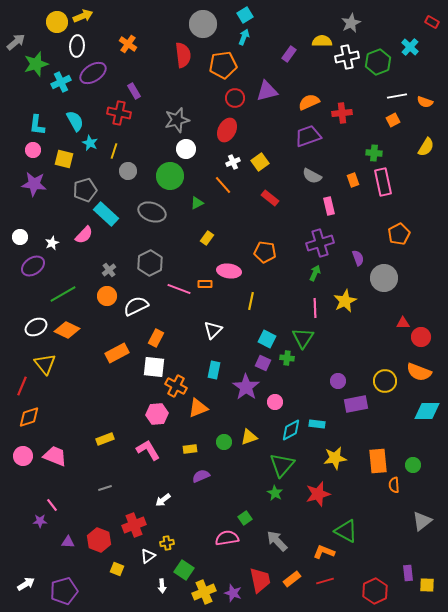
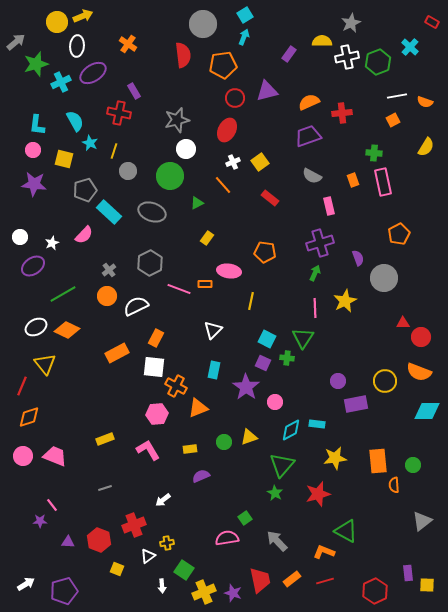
cyan rectangle at (106, 214): moved 3 px right, 2 px up
